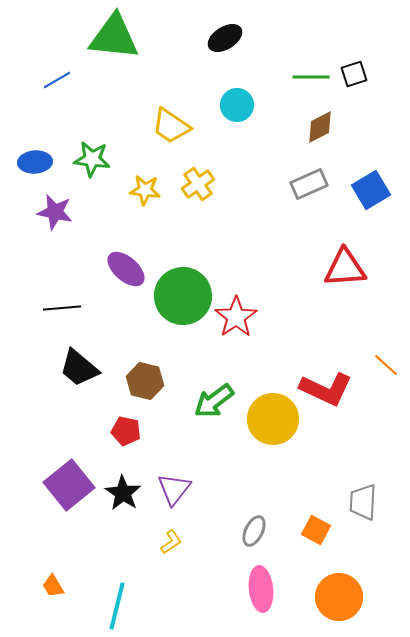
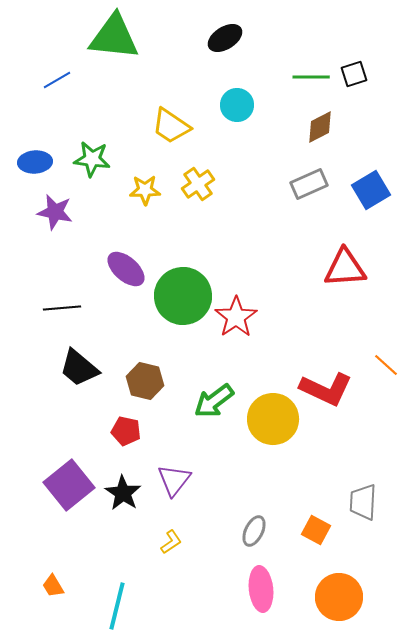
yellow star: rotated 8 degrees counterclockwise
purple triangle: moved 9 px up
